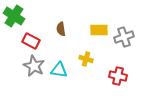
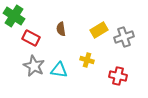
yellow rectangle: rotated 30 degrees counterclockwise
red rectangle: moved 3 px up
yellow cross: moved 1 px right, 1 px down
